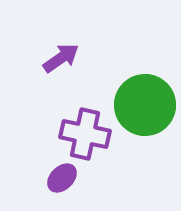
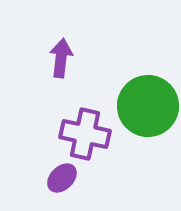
purple arrow: rotated 48 degrees counterclockwise
green circle: moved 3 px right, 1 px down
